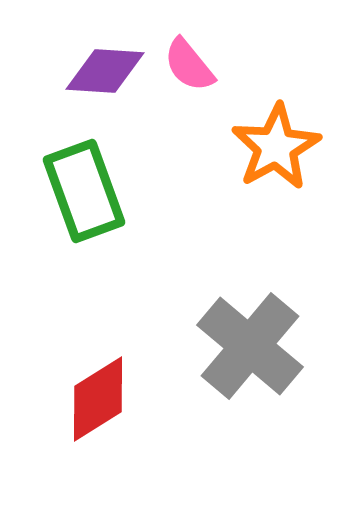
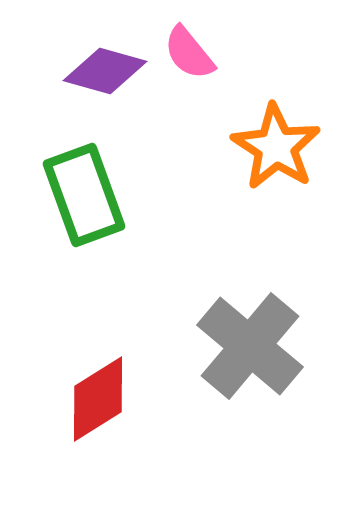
pink semicircle: moved 12 px up
purple diamond: rotated 12 degrees clockwise
orange star: rotated 10 degrees counterclockwise
green rectangle: moved 4 px down
